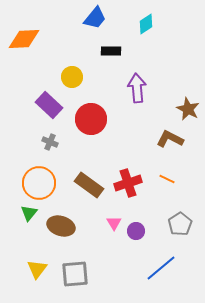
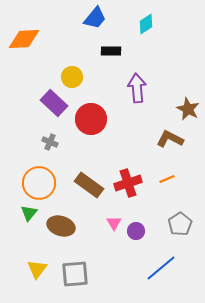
purple rectangle: moved 5 px right, 2 px up
orange line: rotated 49 degrees counterclockwise
